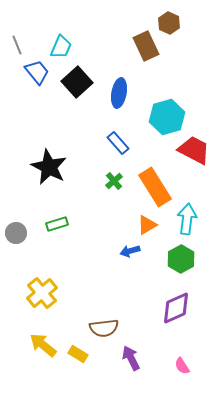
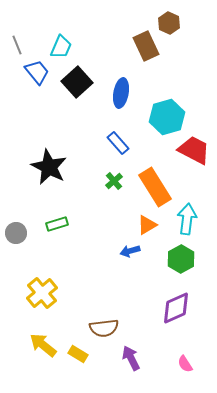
blue ellipse: moved 2 px right
pink semicircle: moved 3 px right, 2 px up
